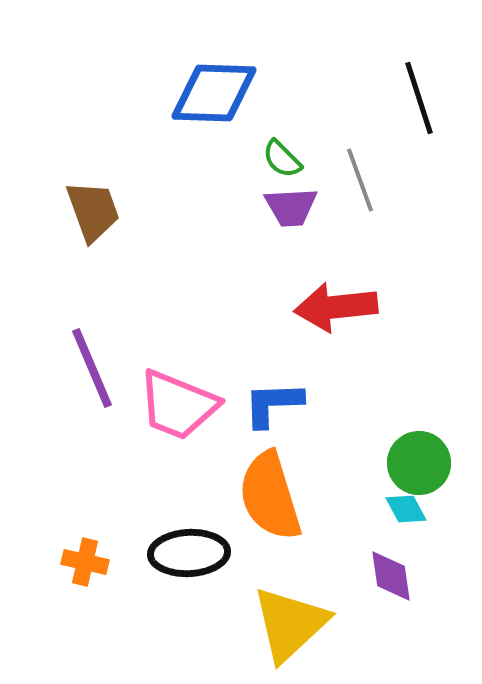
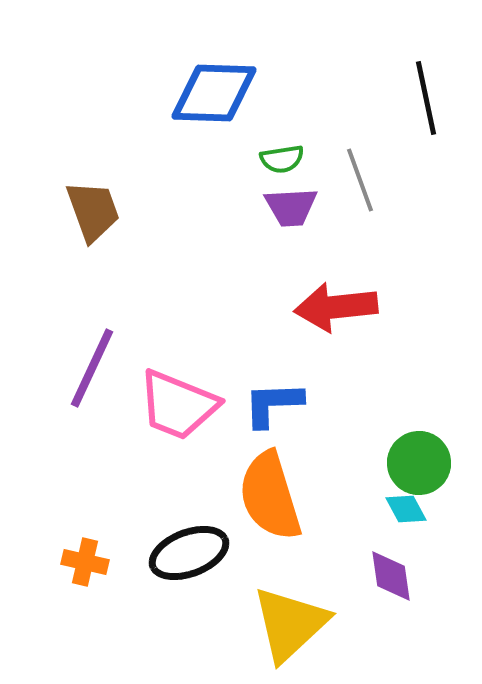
black line: moved 7 px right; rotated 6 degrees clockwise
green semicircle: rotated 54 degrees counterclockwise
purple line: rotated 48 degrees clockwise
black ellipse: rotated 18 degrees counterclockwise
